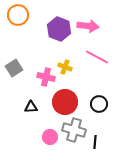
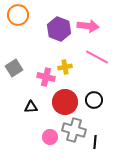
yellow cross: rotated 32 degrees counterclockwise
black circle: moved 5 px left, 4 px up
